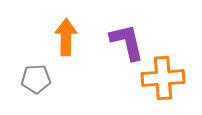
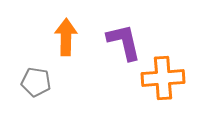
purple L-shape: moved 3 px left
gray pentagon: moved 3 px down; rotated 12 degrees clockwise
